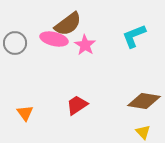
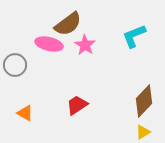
pink ellipse: moved 5 px left, 5 px down
gray circle: moved 22 px down
brown diamond: rotated 56 degrees counterclockwise
orange triangle: rotated 24 degrees counterclockwise
yellow triangle: rotated 42 degrees clockwise
